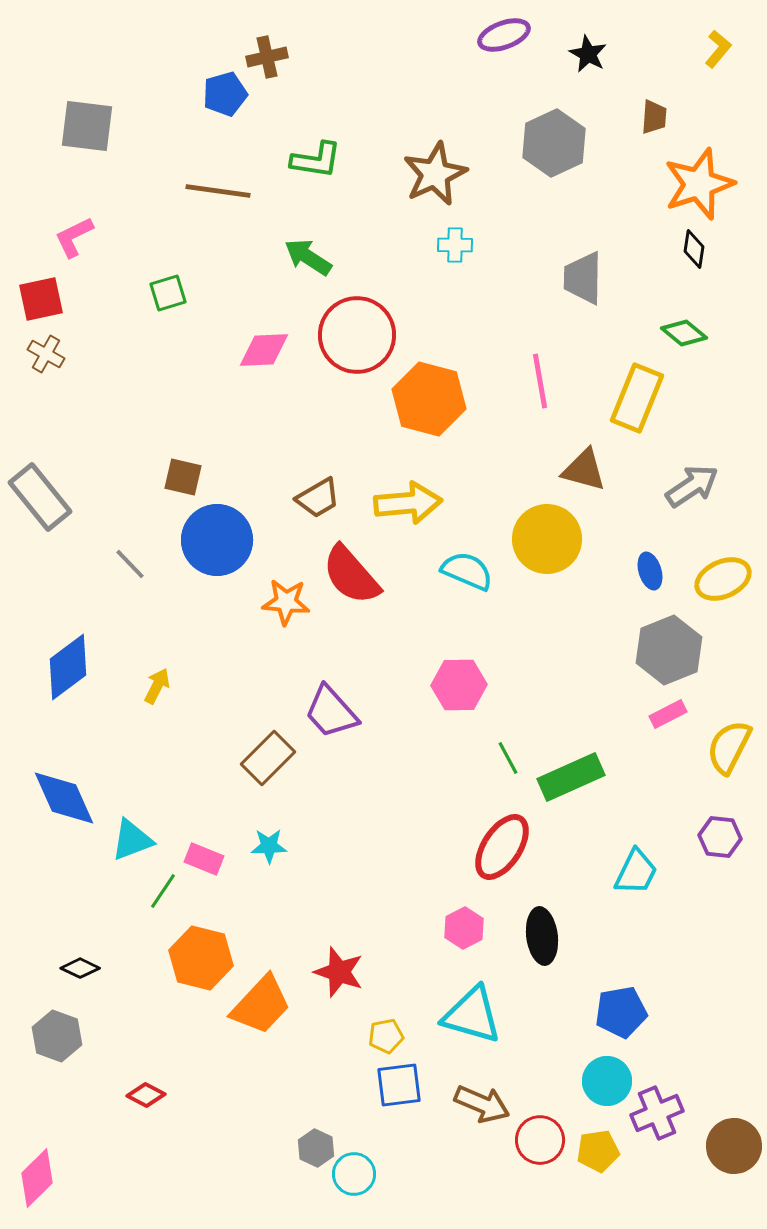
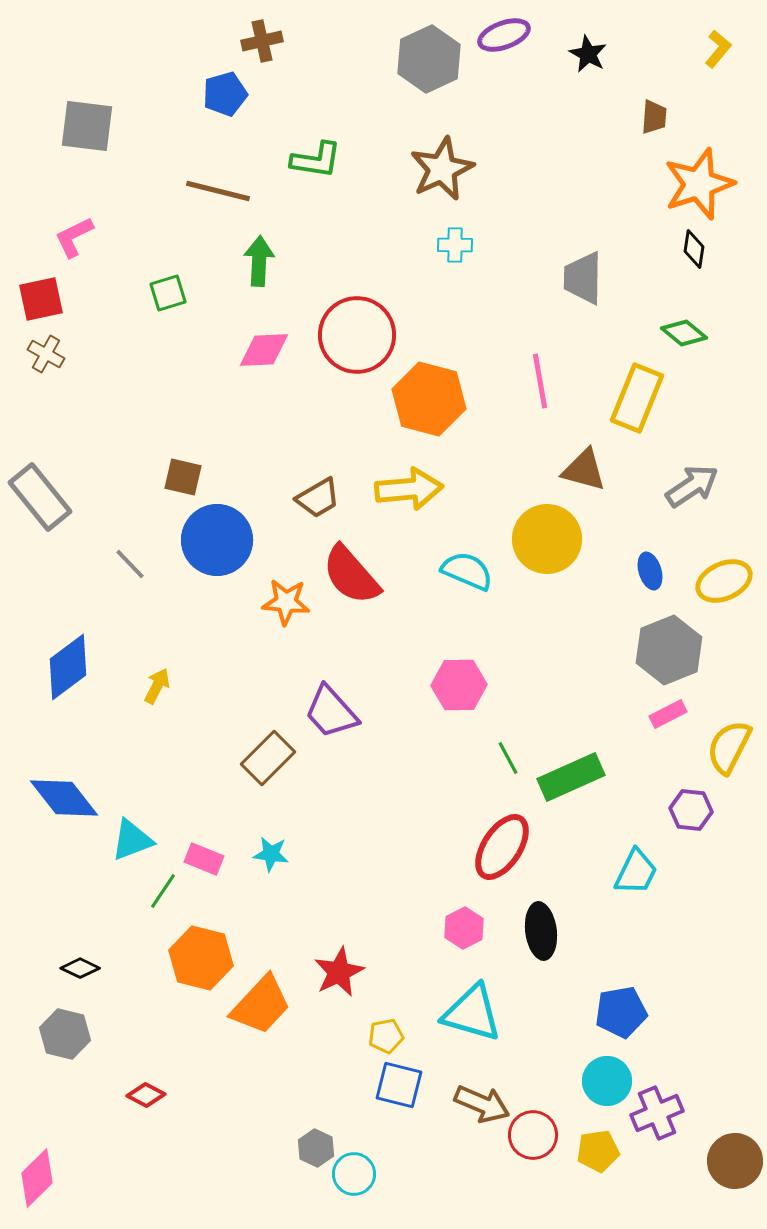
brown cross at (267, 57): moved 5 px left, 16 px up
gray hexagon at (554, 143): moved 125 px left, 84 px up
brown star at (435, 174): moved 7 px right, 5 px up
brown line at (218, 191): rotated 6 degrees clockwise
green arrow at (308, 257): moved 49 px left, 4 px down; rotated 60 degrees clockwise
yellow arrow at (408, 503): moved 1 px right, 14 px up
yellow ellipse at (723, 579): moved 1 px right, 2 px down
blue diamond at (64, 798): rotated 14 degrees counterclockwise
purple hexagon at (720, 837): moved 29 px left, 27 px up
cyan star at (269, 846): moved 2 px right, 8 px down; rotated 9 degrees clockwise
black ellipse at (542, 936): moved 1 px left, 5 px up
red star at (339, 972): rotated 27 degrees clockwise
cyan triangle at (472, 1015): moved 2 px up
gray hexagon at (57, 1036): moved 8 px right, 2 px up; rotated 6 degrees counterclockwise
blue square at (399, 1085): rotated 21 degrees clockwise
red circle at (540, 1140): moved 7 px left, 5 px up
brown circle at (734, 1146): moved 1 px right, 15 px down
